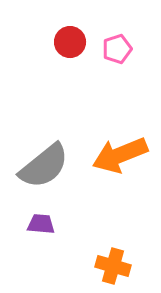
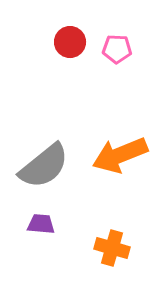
pink pentagon: rotated 20 degrees clockwise
orange cross: moved 1 px left, 18 px up
